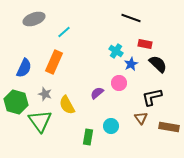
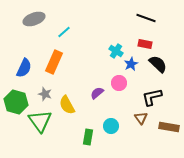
black line: moved 15 px right
